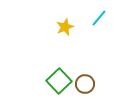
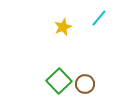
yellow star: moved 2 px left
